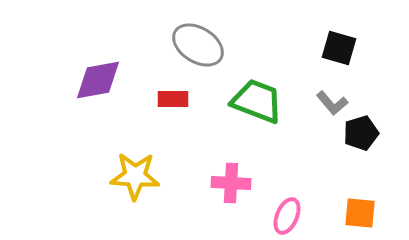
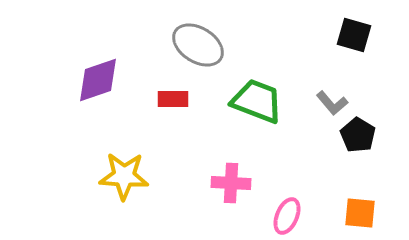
black square: moved 15 px right, 13 px up
purple diamond: rotated 9 degrees counterclockwise
black pentagon: moved 3 px left, 2 px down; rotated 24 degrees counterclockwise
yellow star: moved 11 px left
